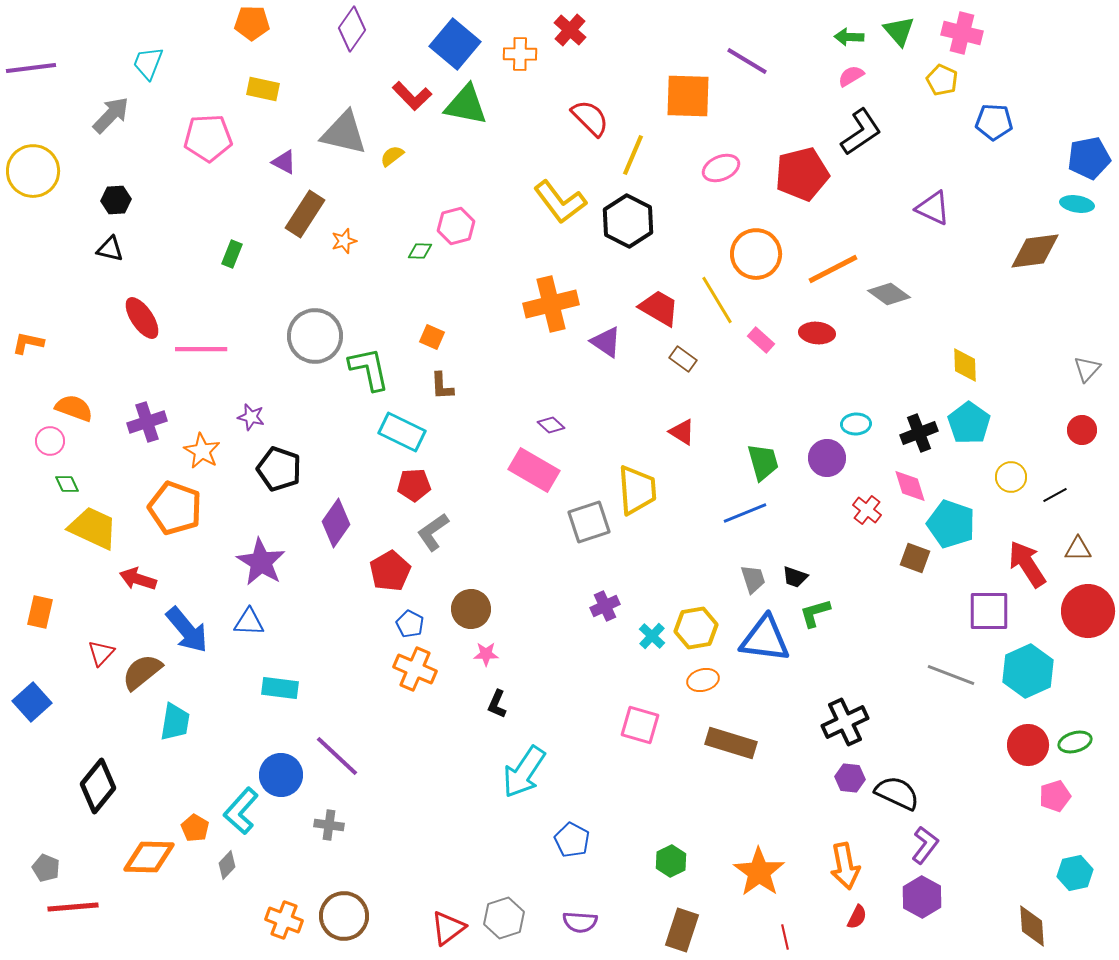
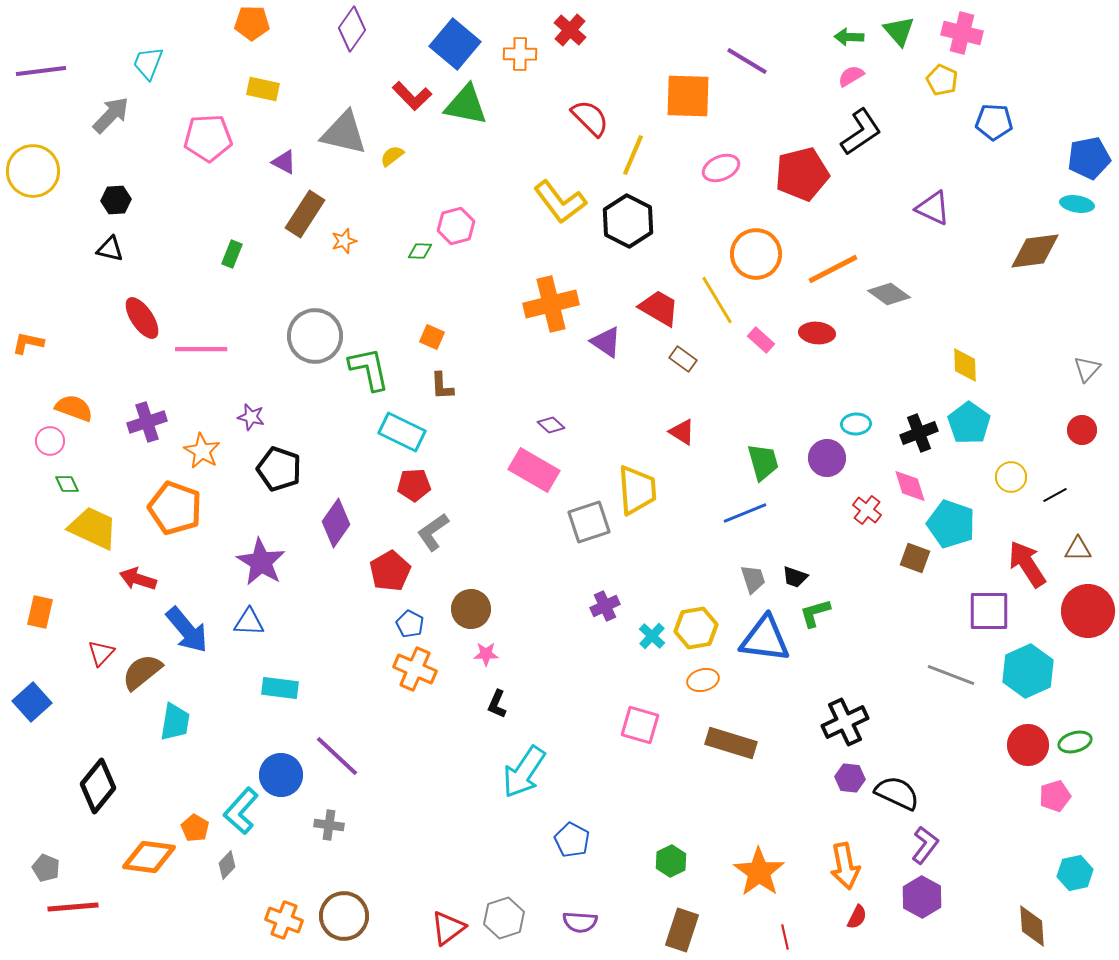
purple line at (31, 68): moved 10 px right, 3 px down
orange diamond at (149, 857): rotated 6 degrees clockwise
